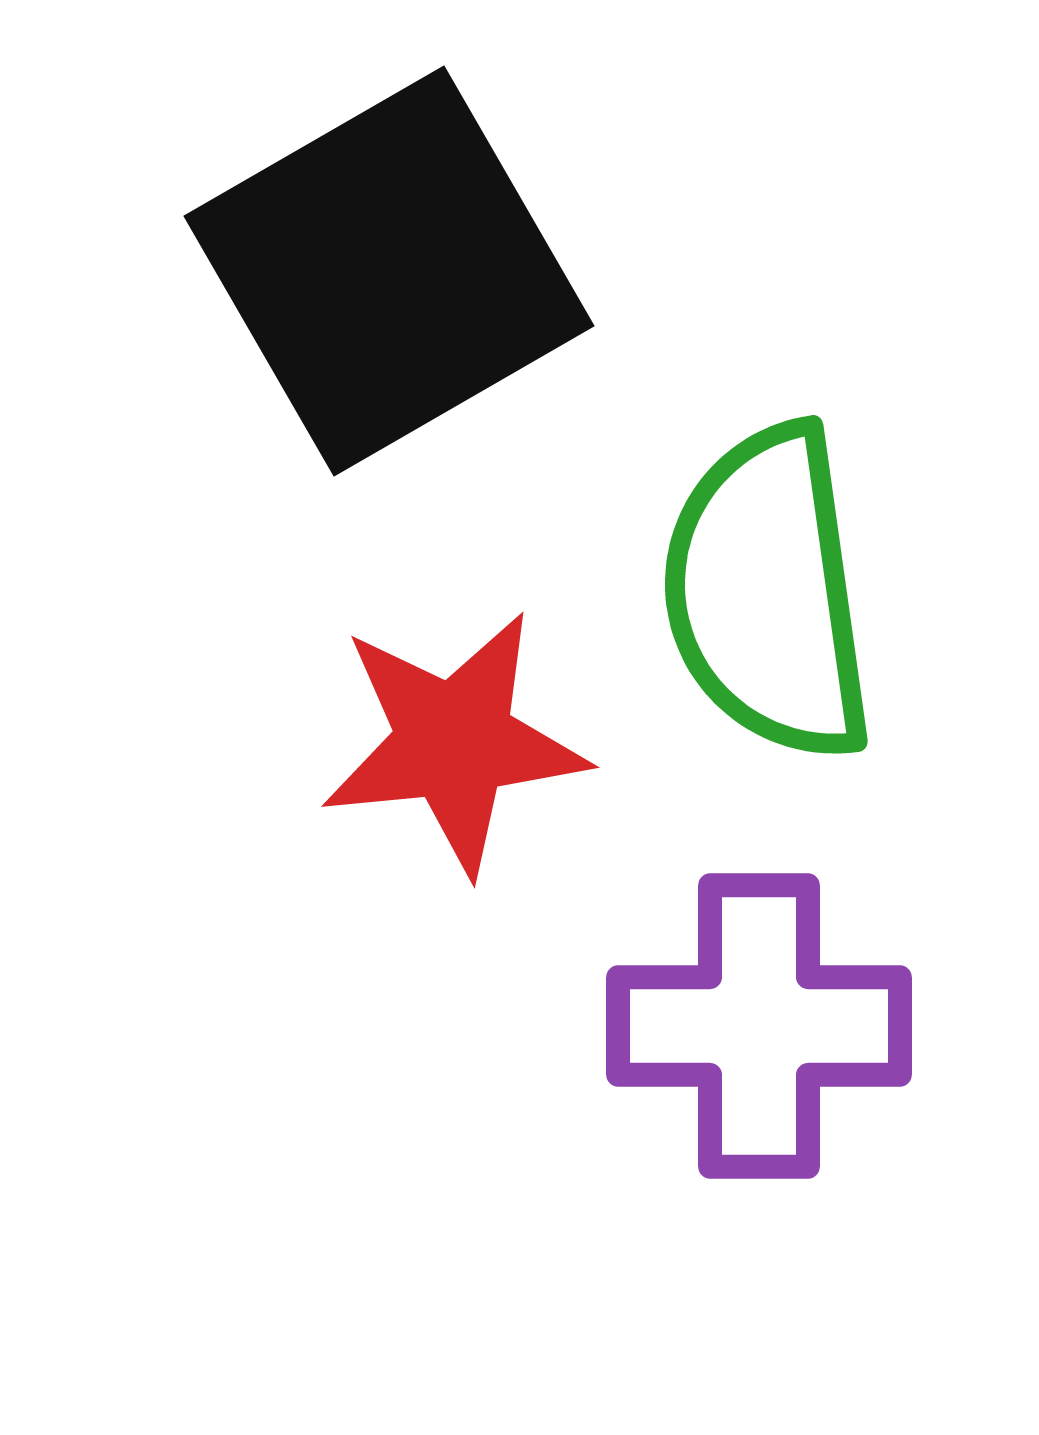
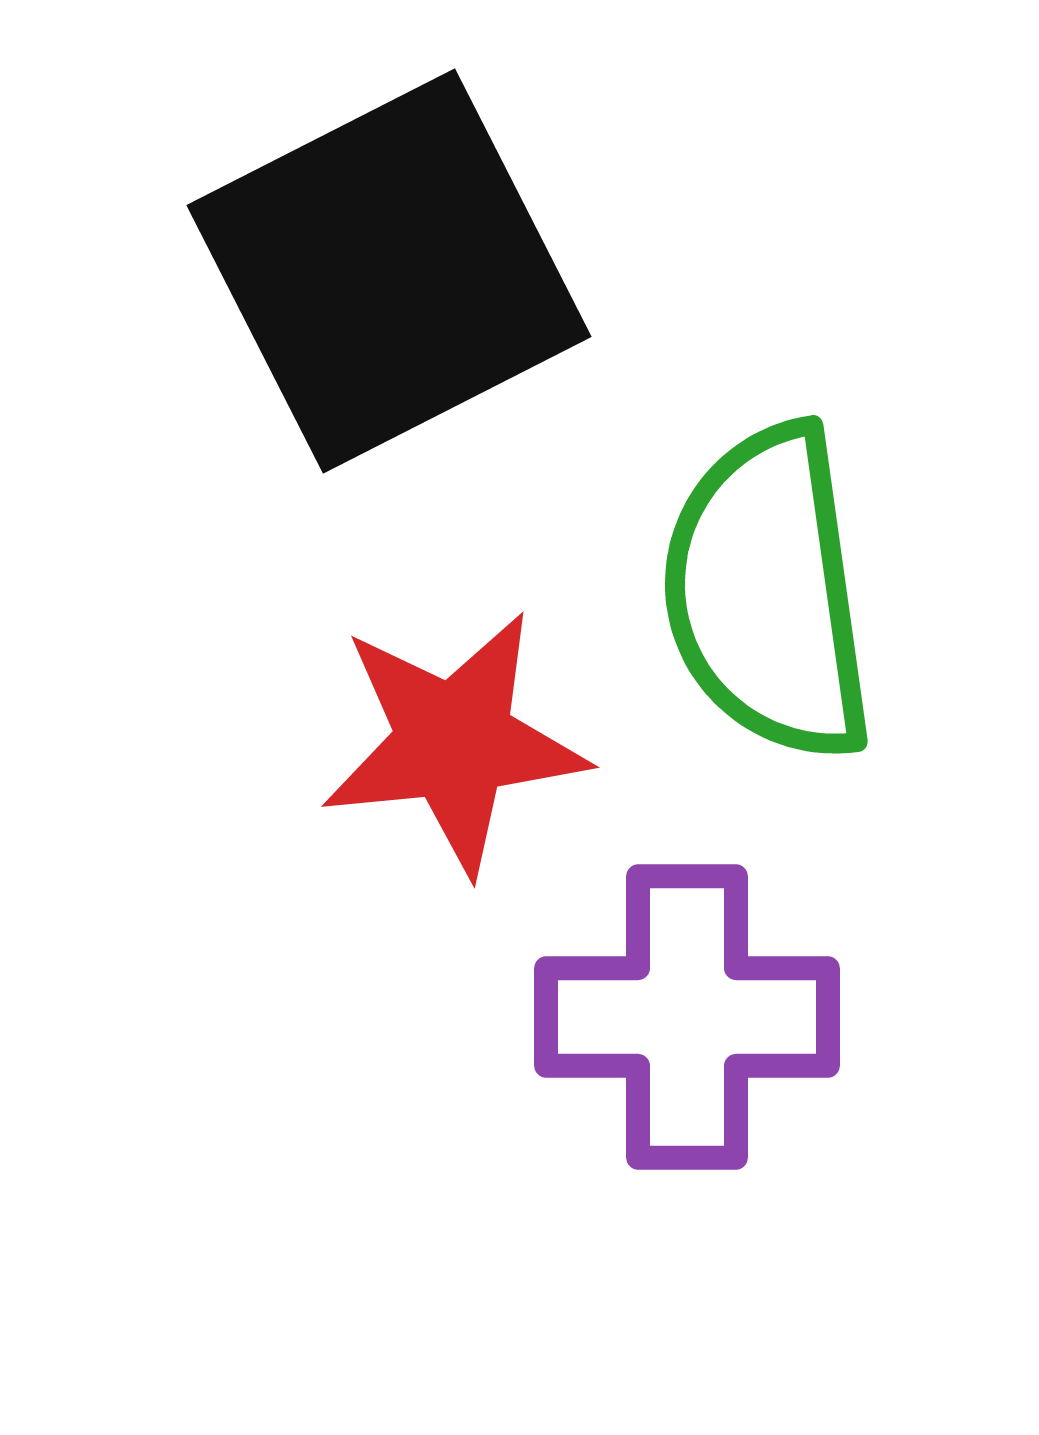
black square: rotated 3 degrees clockwise
purple cross: moved 72 px left, 9 px up
